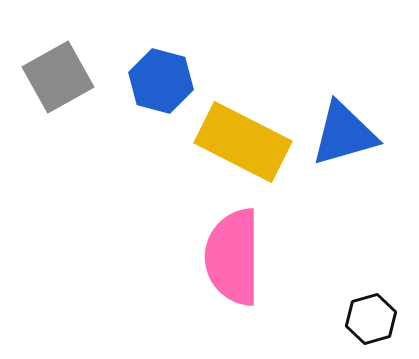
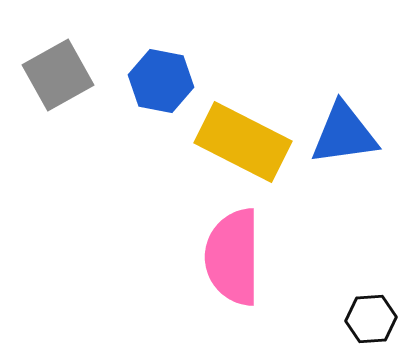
gray square: moved 2 px up
blue hexagon: rotated 4 degrees counterclockwise
blue triangle: rotated 8 degrees clockwise
black hexagon: rotated 12 degrees clockwise
